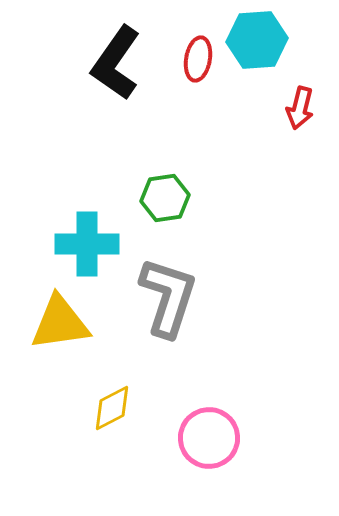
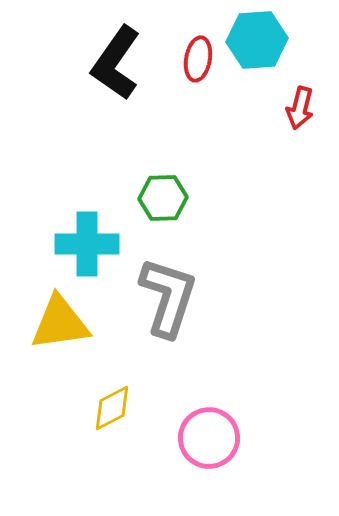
green hexagon: moved 2 px left; rotated 6 degrees clockwise
